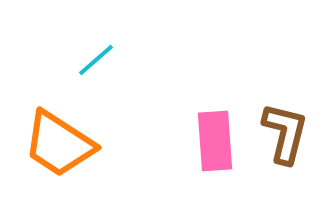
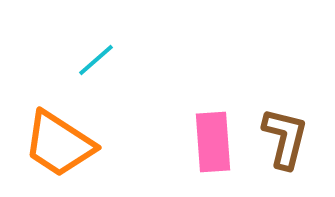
brown L-shape: moved 5 px down
pink rectangle: moved 2 px left, 1 px down
